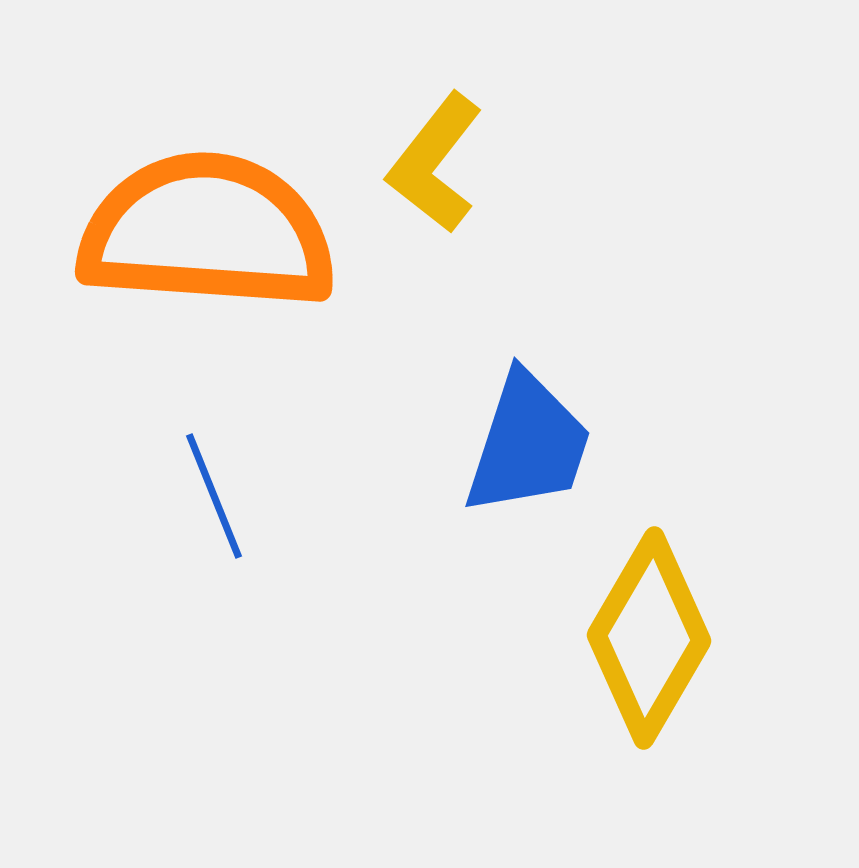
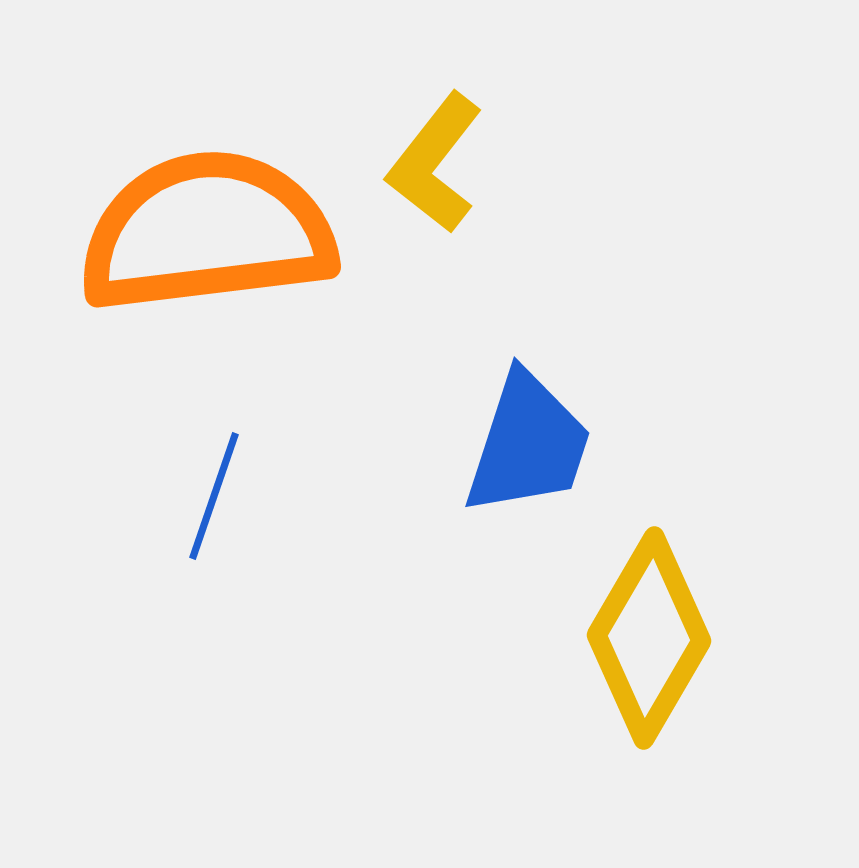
orange semicircle: rotated 11 degrees counterclockwise
blue line: rotated 41 degrees clockwise
